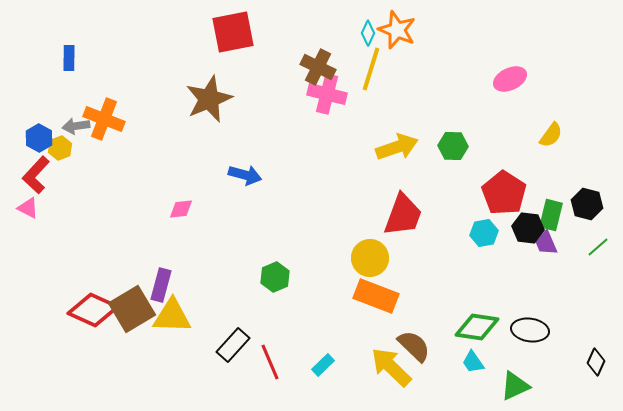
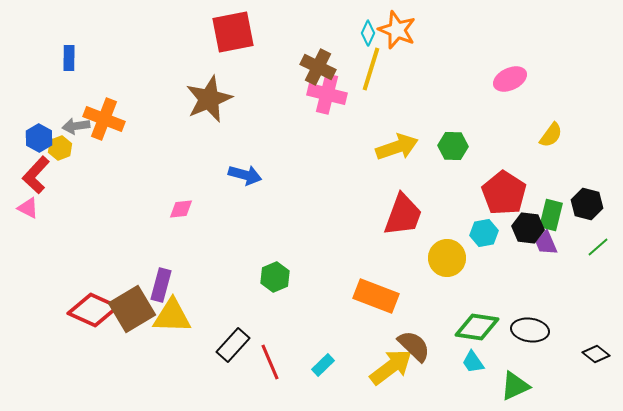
yellow circle at (370, 258): moved 77 px right
black diamond at (596, 362): moved 8 px up; rotated 76 degrees counterclockwise
yellow arrow at (391, 367): rotated 99 degrees clockwise
